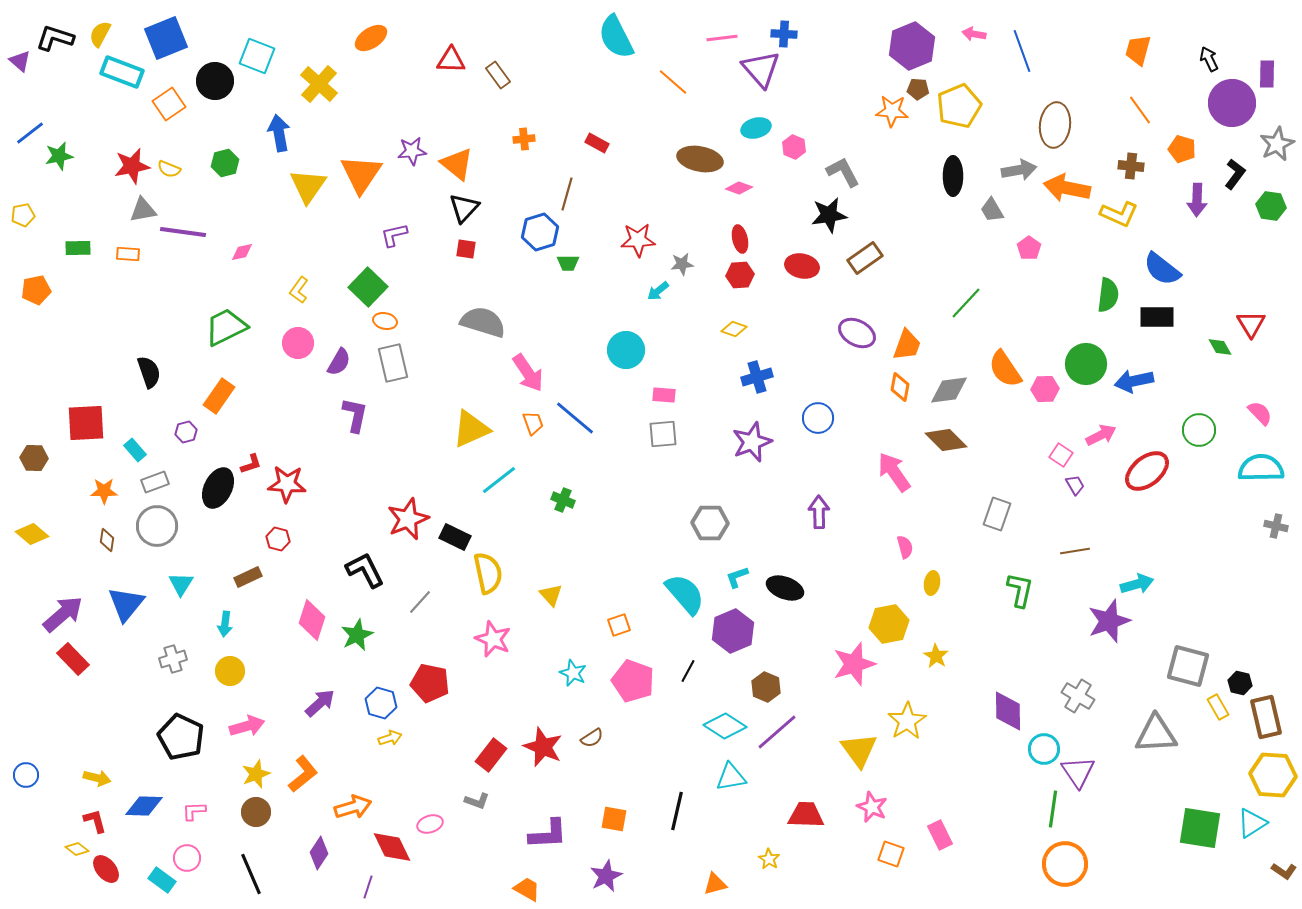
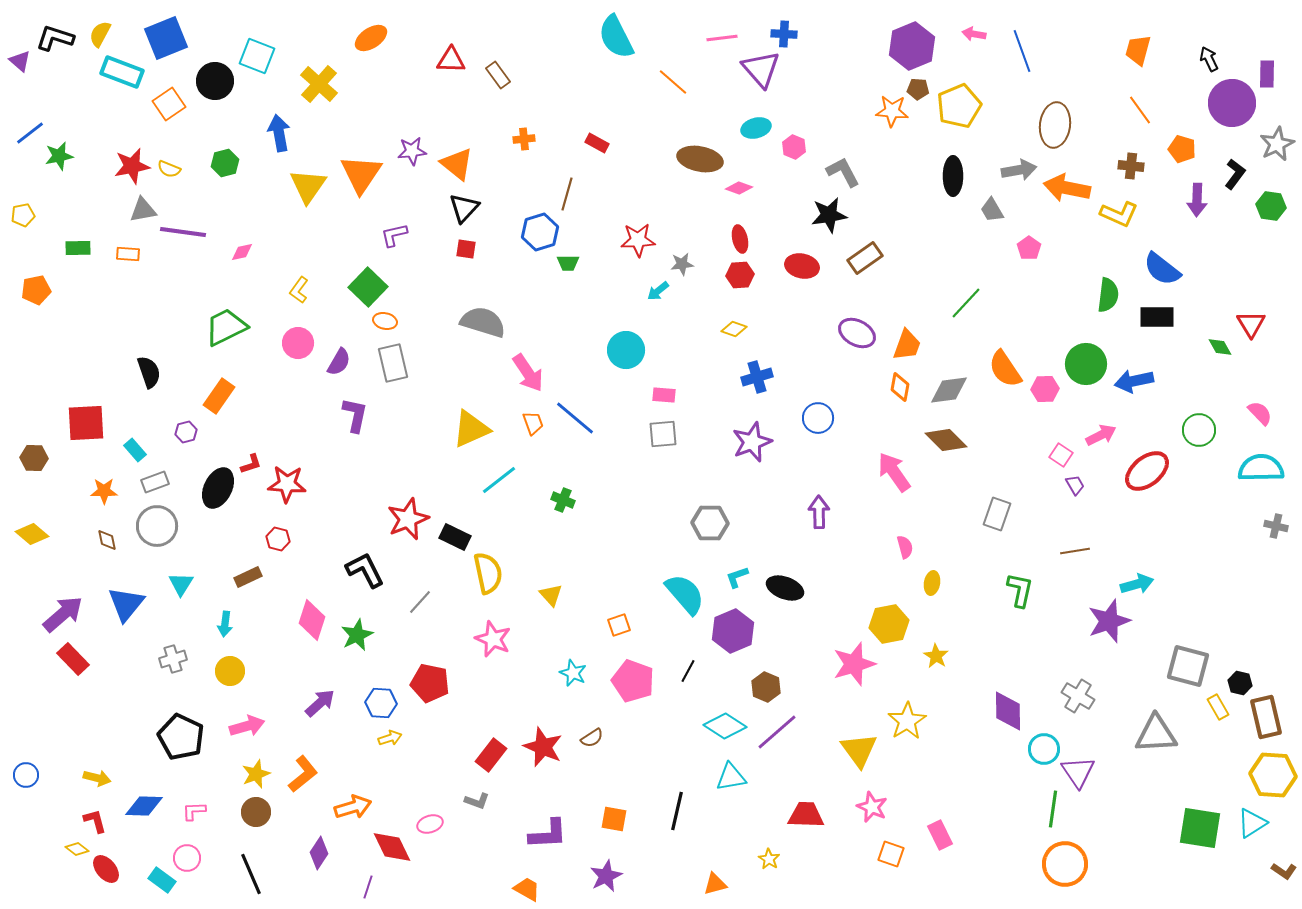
brown diamond at (107, 540): rotated 20 degrees counterclockwise
blue hexagon at (381, 703): rotated 12 degrees counterclockwise
